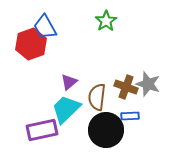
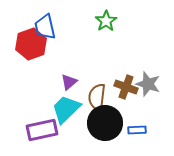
blue trapezoid: rotated 16 degrees clockwise
blue rectangle: moved 7 px right, 14 px down
black circle: moved 1 px left, 7 px up
